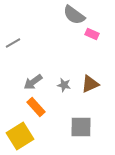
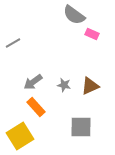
brown triangle: moved 2 px down
